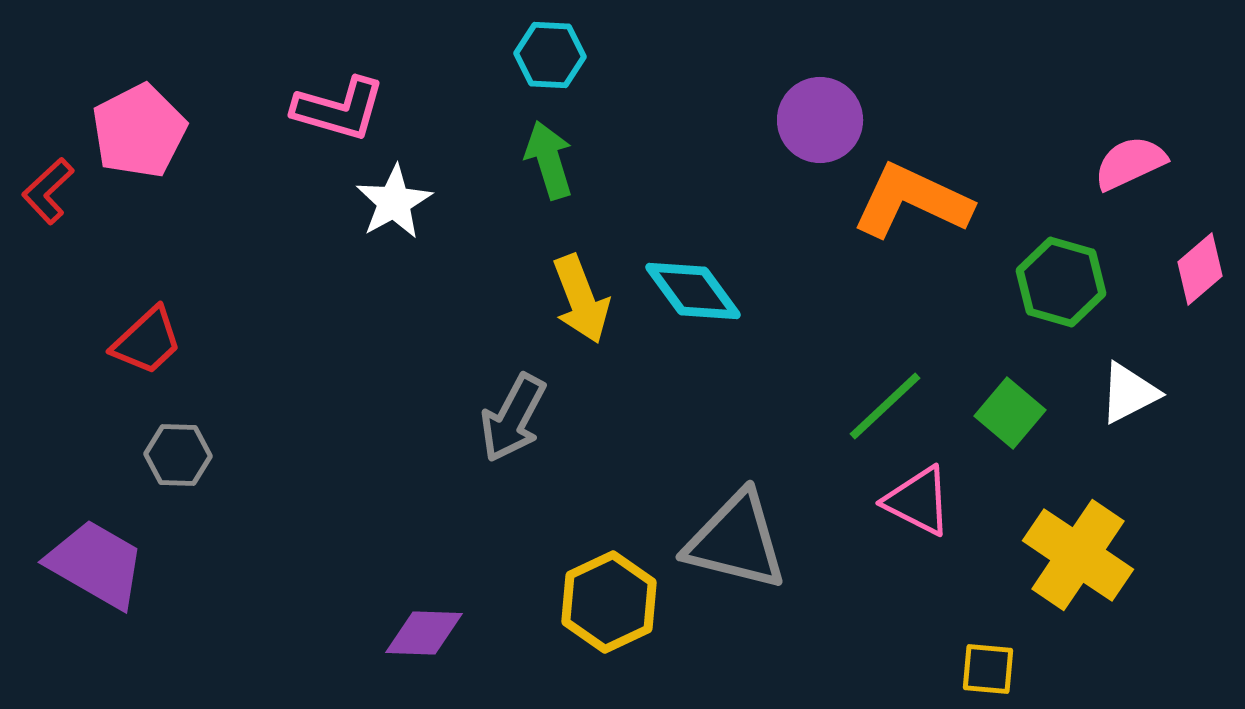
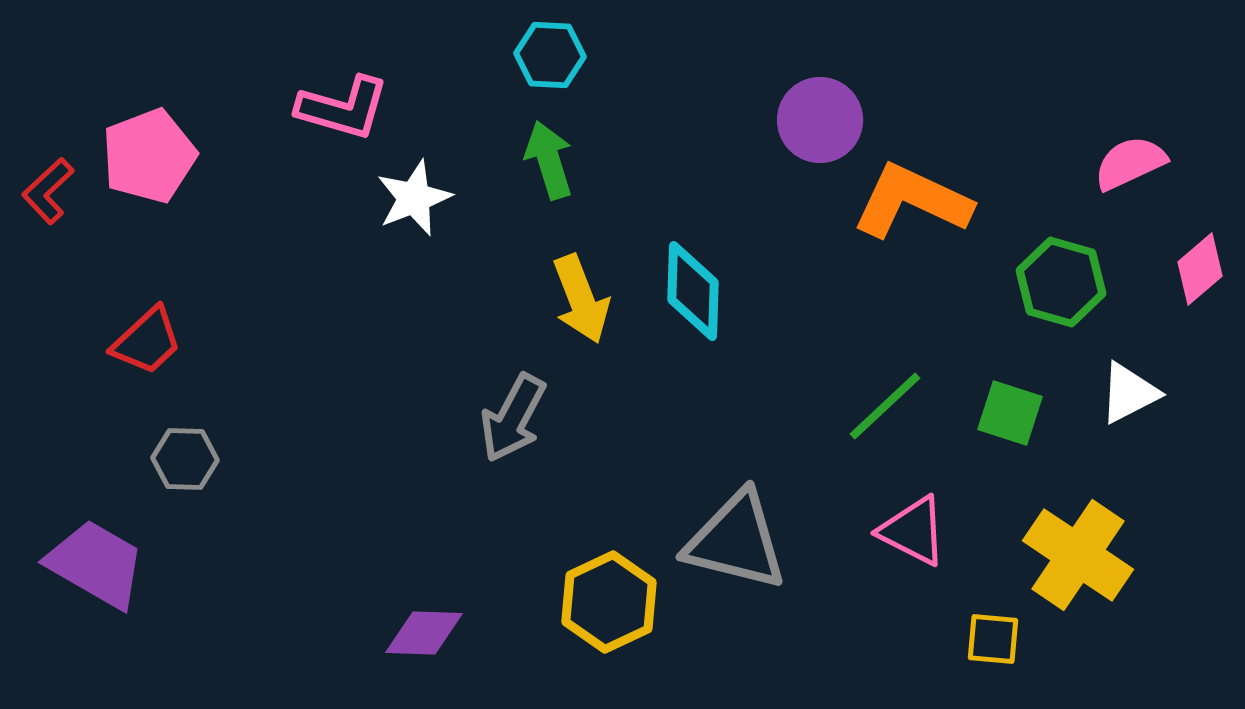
pink L-shape: moved 4 px right, 1 px up
pink pentagon: moved 10 px right, 25 px down; rotated 6 degrees clockwise
white star: moved 20 px right, 4 px up; rotated 8 degrees clockwise
cyan diamond: rotated 38 degrees clockwise
green square: rotated 22 degrees counterclockwise
gray hexagon: moved 7 px right, 4 px down
pink triangle: moved 5 px left, 30 px down
yellow square: moved 5 px right, 30 px up
